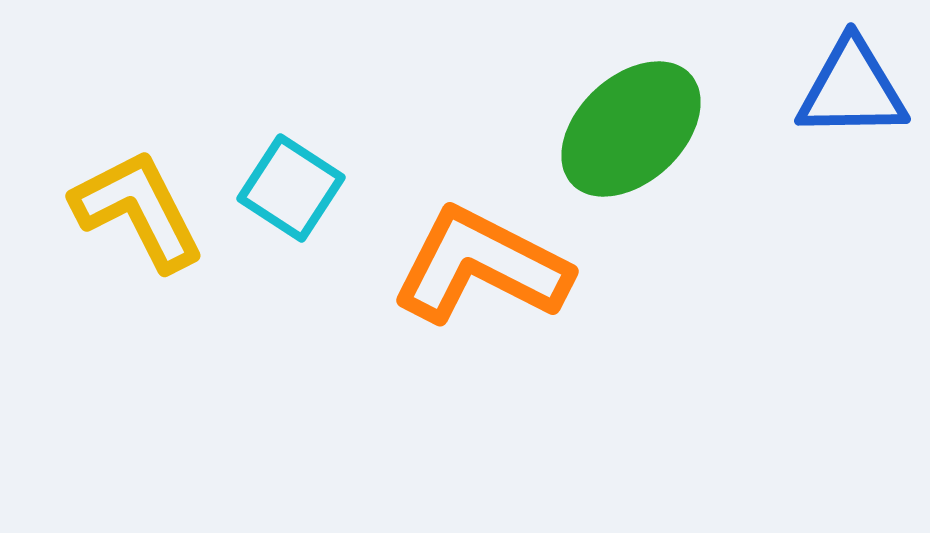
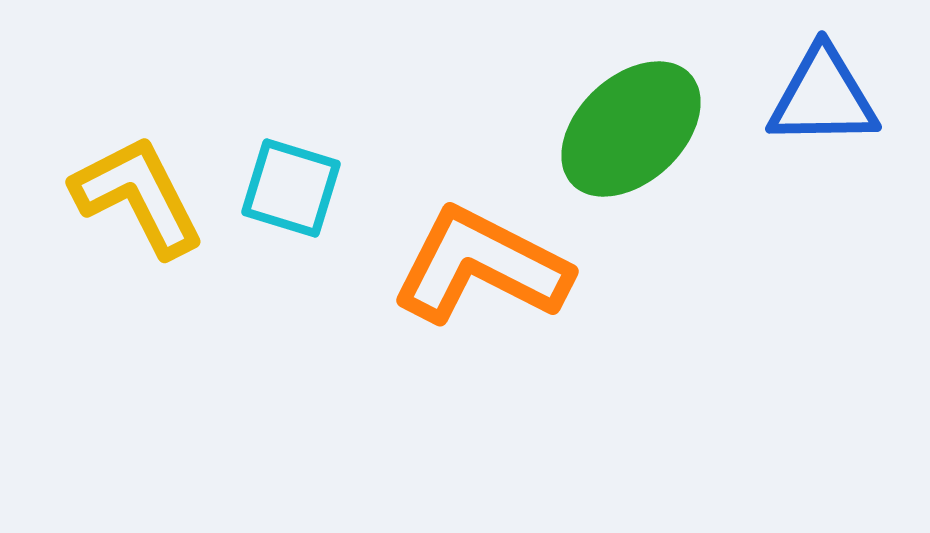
blue triangle: moved 29 px left, 8 px down
cyan square: rotated 16 degrees counterclockwise
yellow L-shape: moved 14 px up
